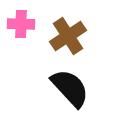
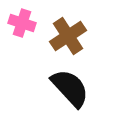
pink cross: moved 1 px right, 1 px up; rotated 16 degrees clockwise
